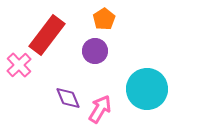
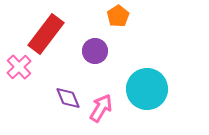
orange pentagon: moved 14 px right, 3 px up
red rectangle: moved 1 px left, 1 px up
pink cross: moved 2 px down
pink arrow: moved 1 px right, 1 px up
